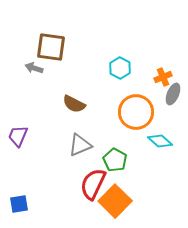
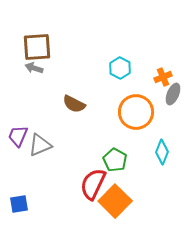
brown square: moved 14 px left; rotated 12 degrees counterclockwise
cyan diamond: moved 2 px right, 11 px down; rotated 70 degrees clockwise
gray triangle: moved 40 px left
